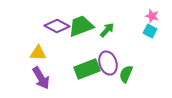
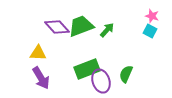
purple diamond: moved 1 px down; rotated 20 degrees clockwise
purple ellipse: moved 7 px left, 18 px down
